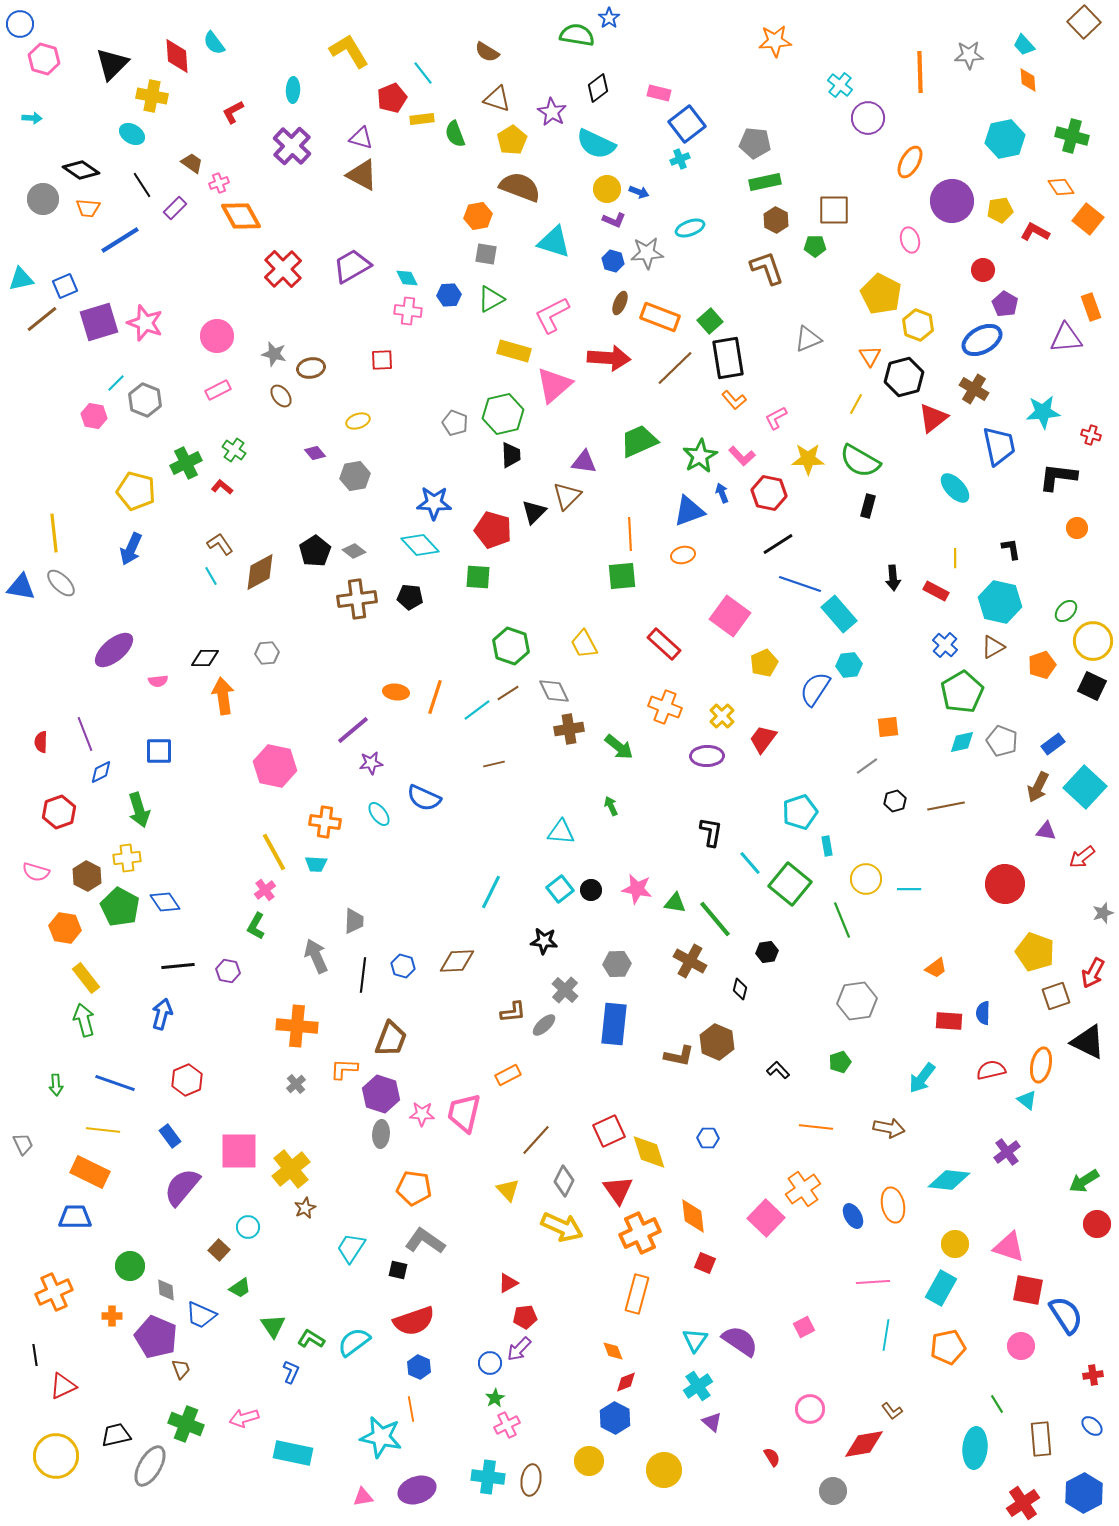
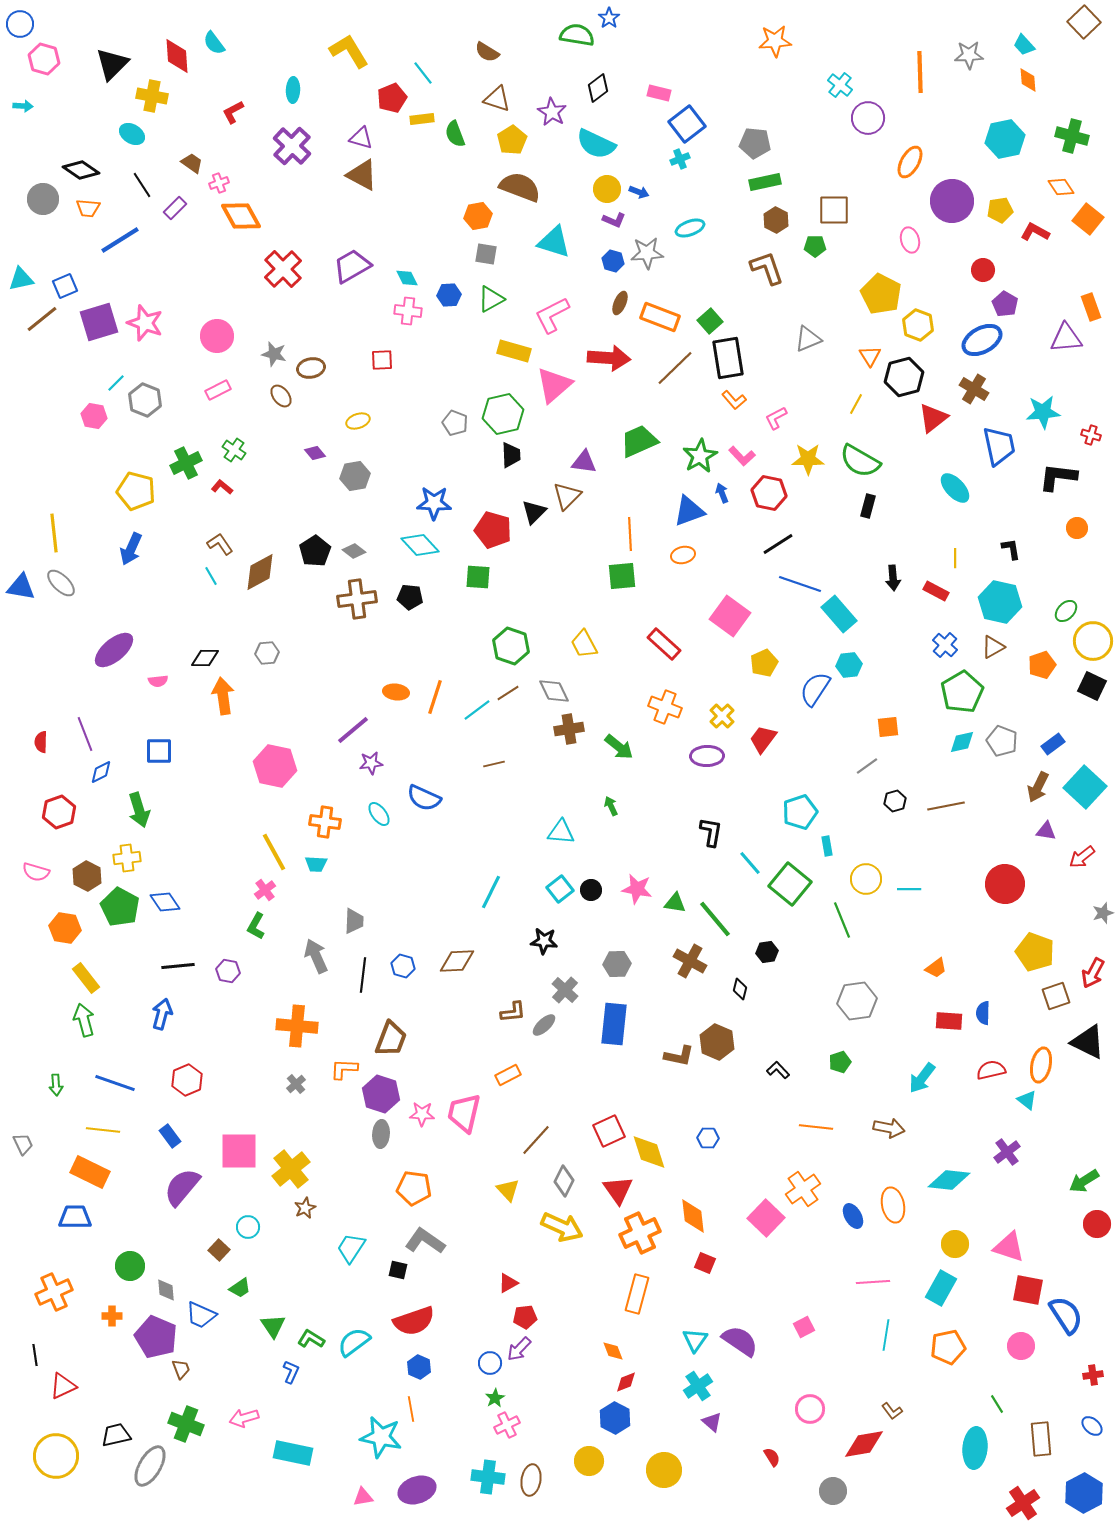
cyan arrow at (32, 118): moved 9 px left, 12 px up
